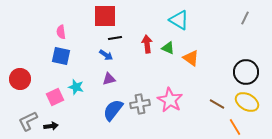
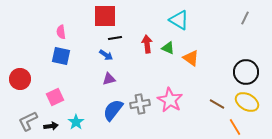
cyan star: moved 35 px down; rotated 21 degrees clockwise
